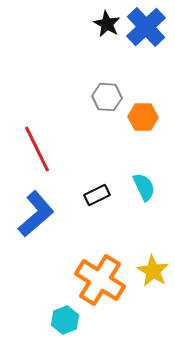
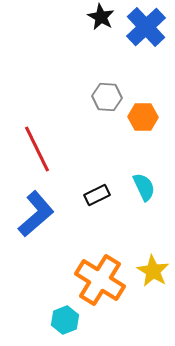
black star: moved 6 px left, 7 px up
